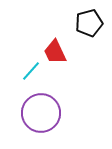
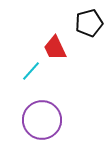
red trapezoid: moved 4 px up
purple circle: moved 1 px right, 7 px down
